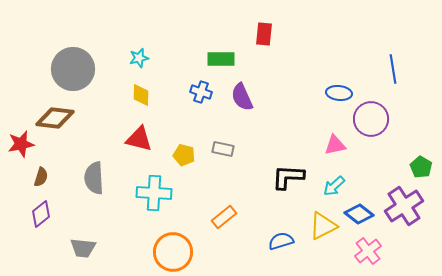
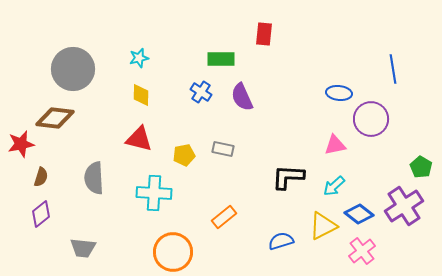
blue cross: rotated 15 degrees clockwise
yellow pentagon: rotated 25 degrees counterclockwise
pink cross: moved 6 px left
